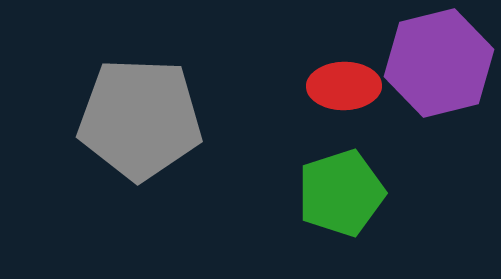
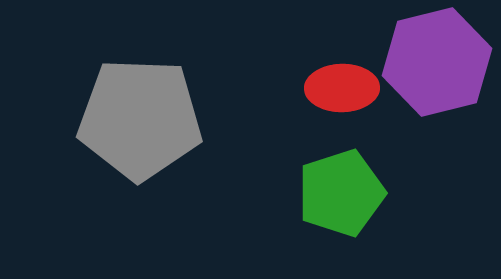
purple hexagon: moved 2 px left, 1 px up
red ellipse: moved 2 px left, 2 px down
